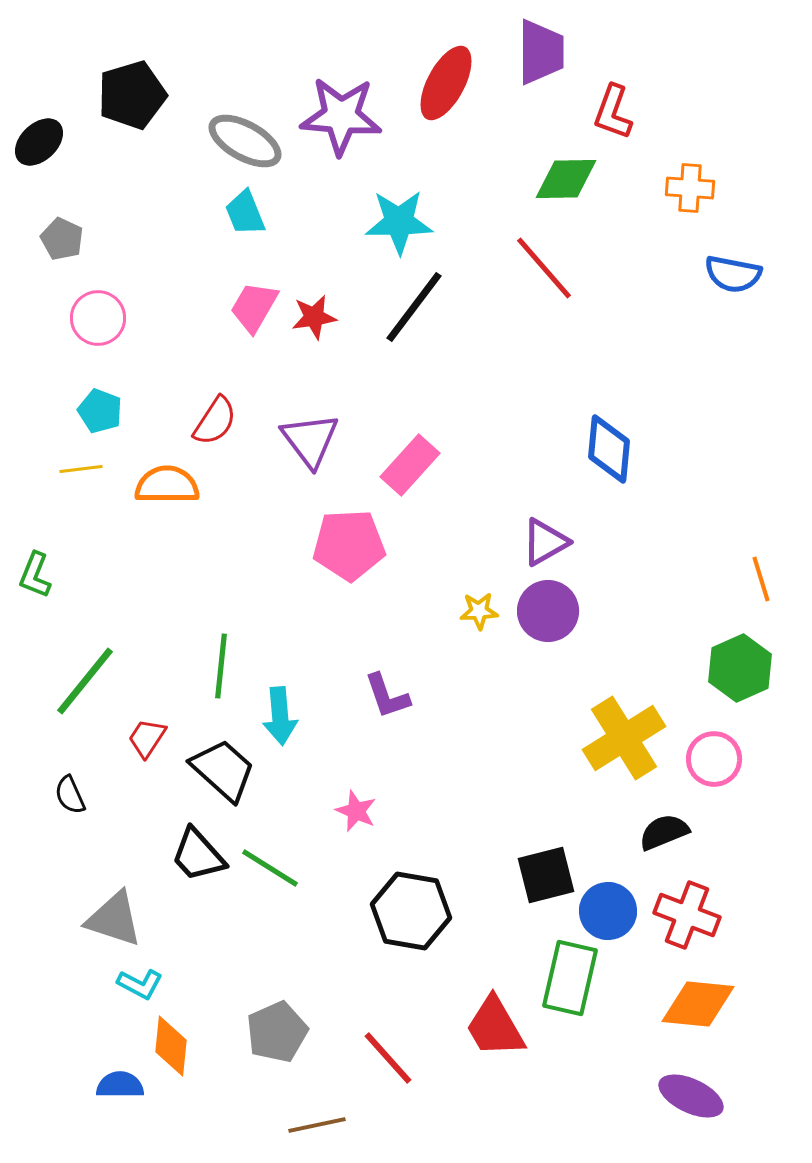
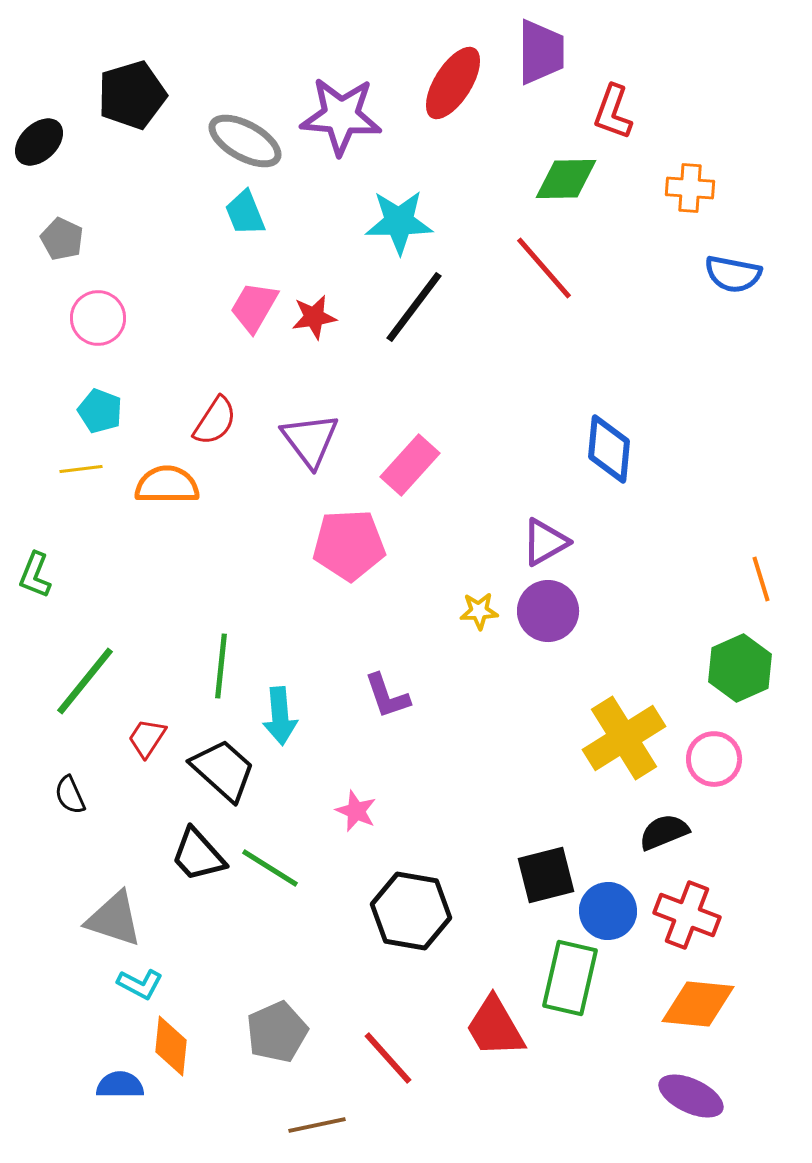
red ellipse at (446, 83): moved 7 px right; rotated 4 degrees clockwise
